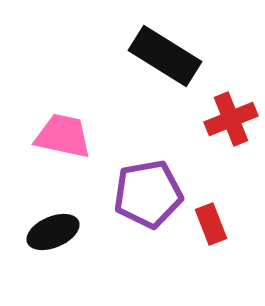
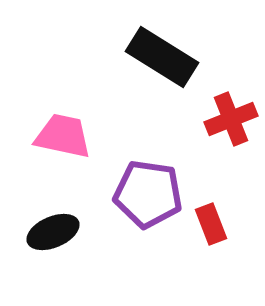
black rectangle: moved 3 px left, 1 px down
purple pentagon: rotated 18 degrees clockwise
